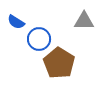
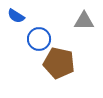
blue semicircle: moved 6 px up
brown pentagon: rotated 20 degrees counterclockwise
